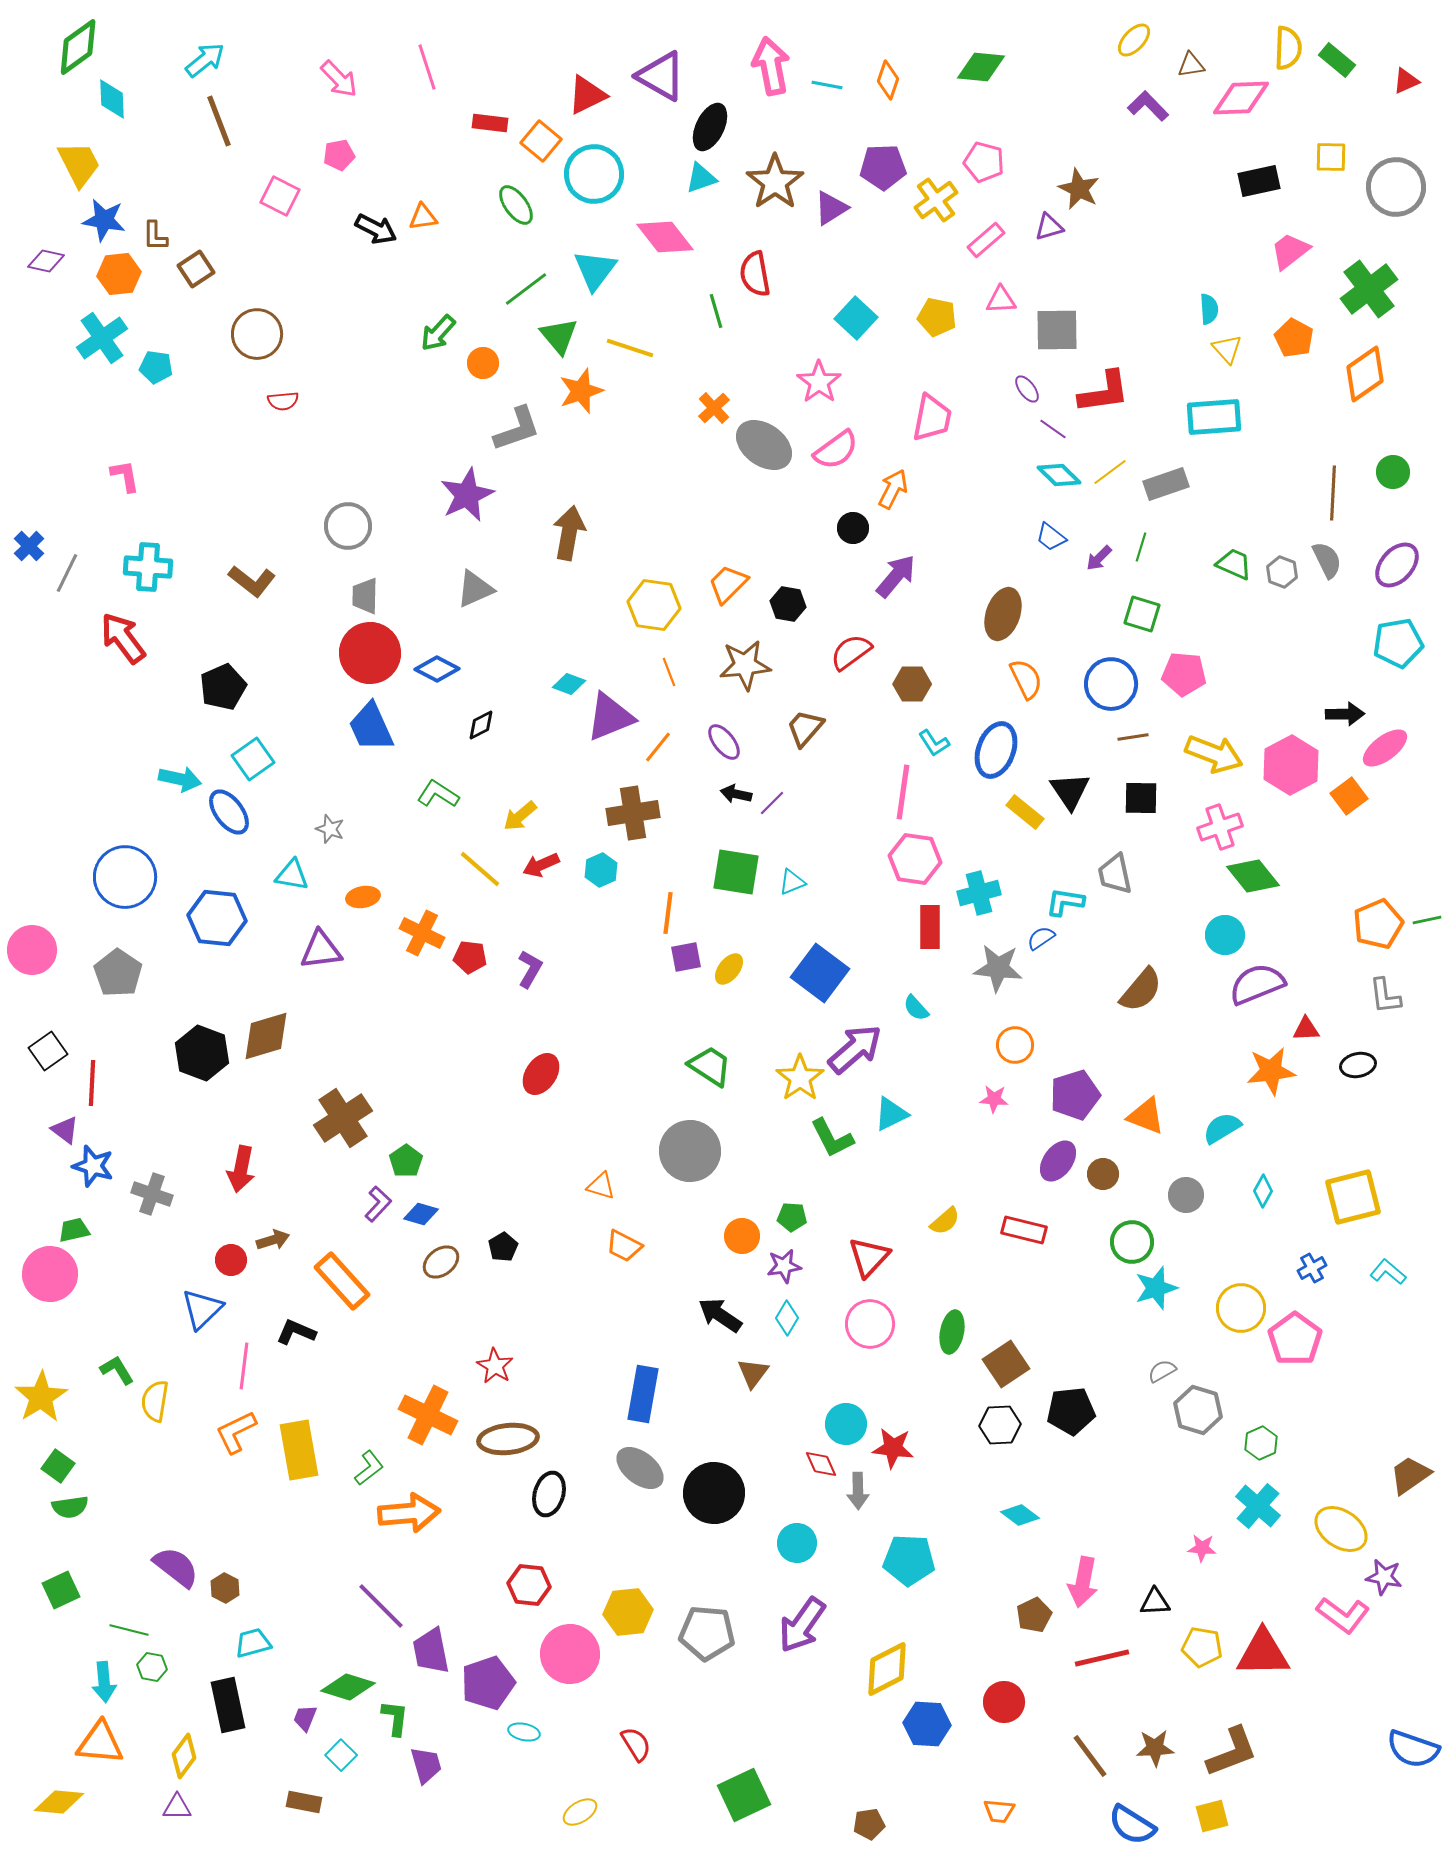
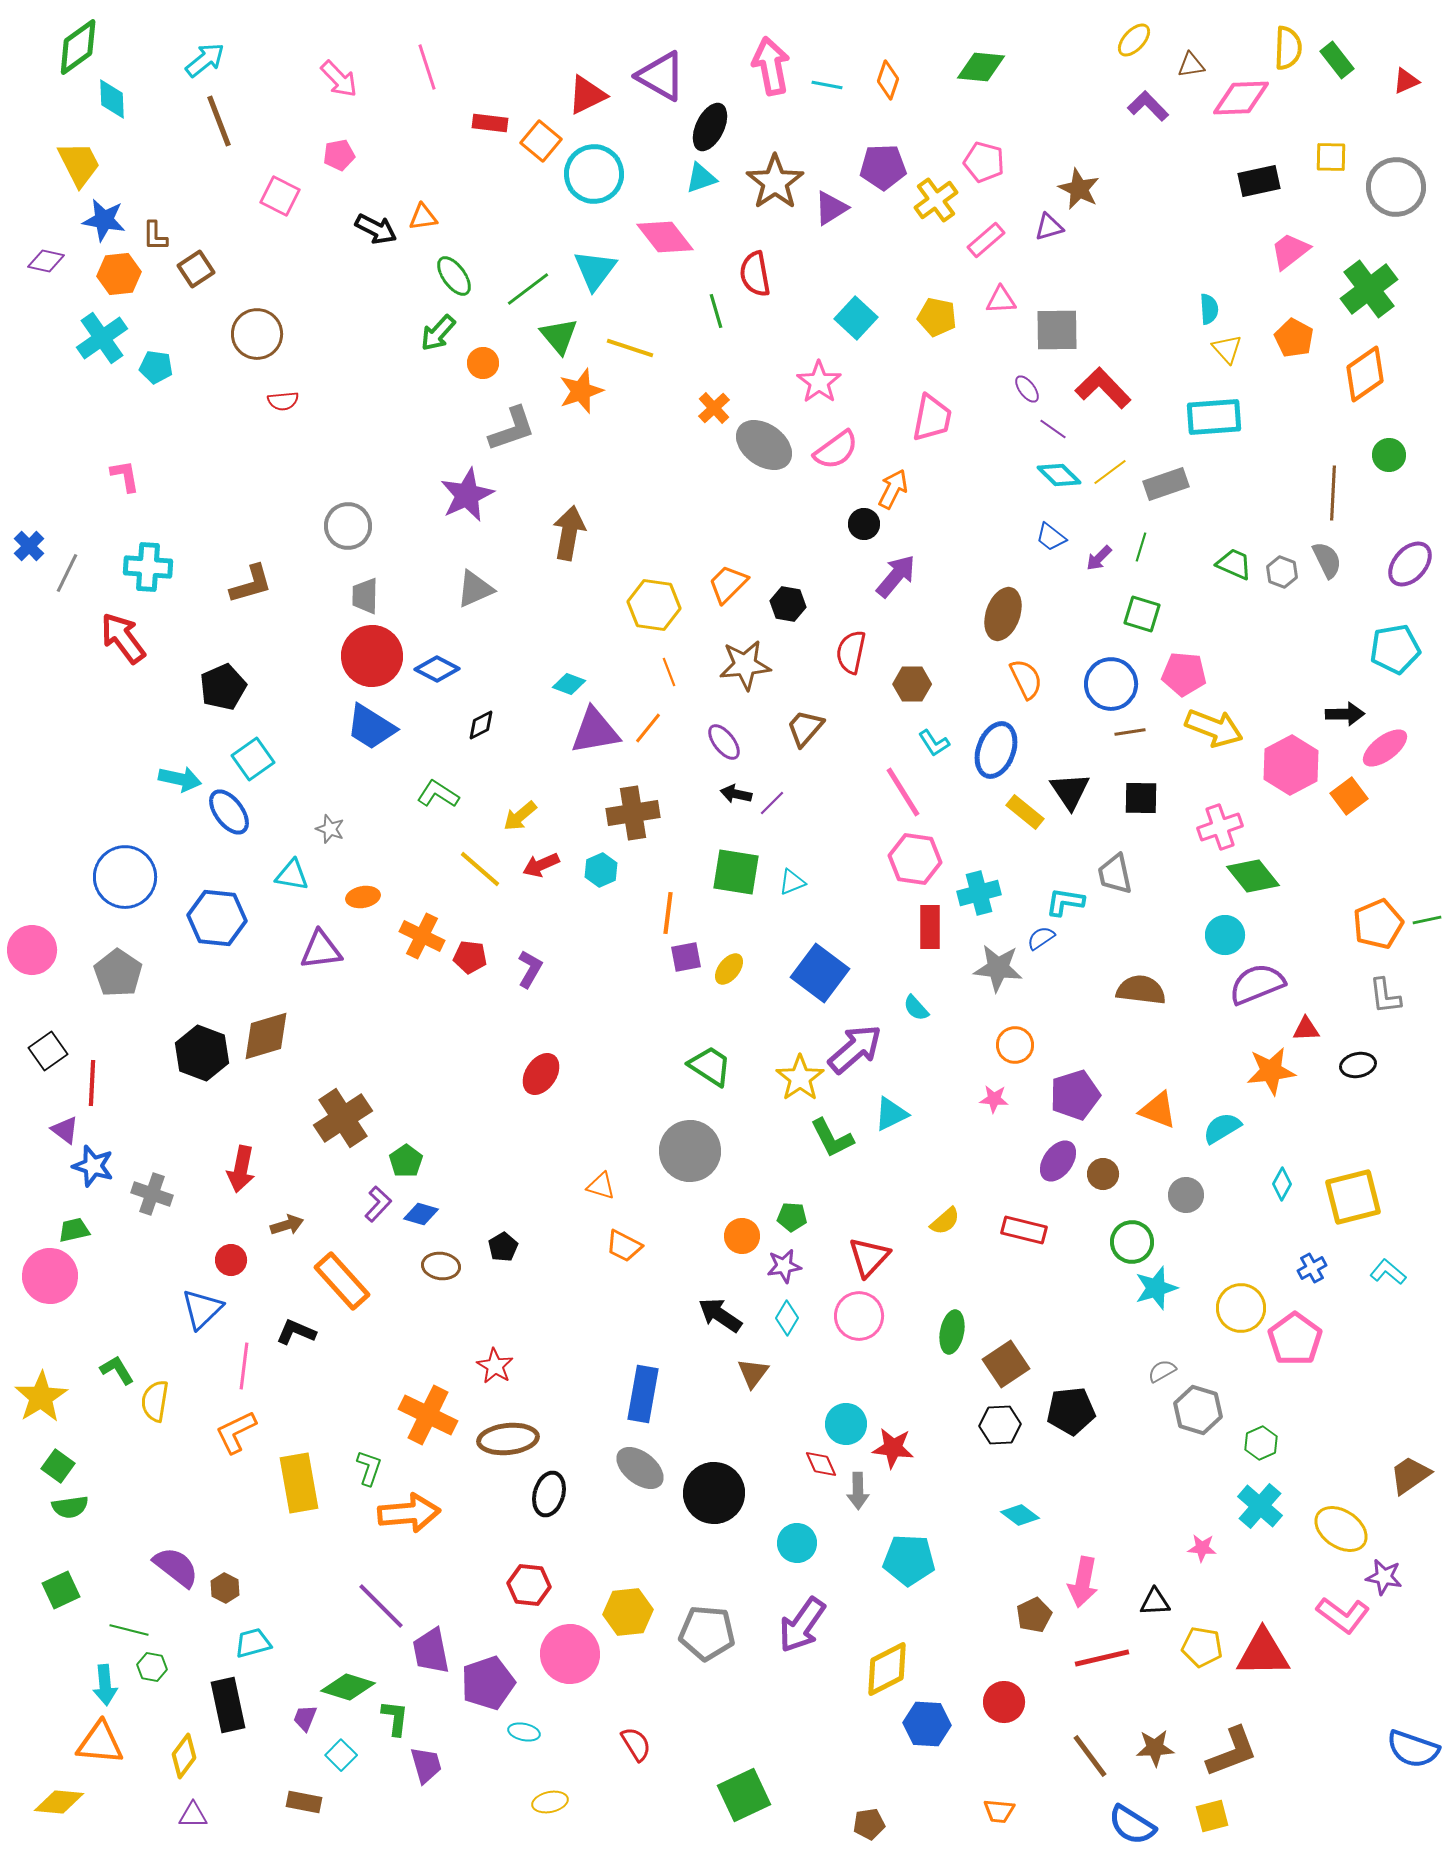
green rectangle at (1337, 60): rotated 12 degrees clockwise
green ellipse at (516, 205): moved 62 px left, 71 px down
green line at (526, 289): moved 2 px right
red L-shape at (1104, 392): moved 1 px left, 4 px up; rotated 126 degrees counterclockwise
gray L-shape at (517, 429): moved 5 px left
green circle at (1393, 472): moved 4 px left, 17 px up
black circle at (853, 528): moved 11 px right, 4 px up
purple ellipse at (1397, 565): moved 13 px right, 1 px up
brown L-shape at (252, 581): moved 1 px left, 3 px down; rotated 54 degrees counterclockwise
cyan pentagon at (1398, 643): moved 3 px left, 6 px down
red semicircle at (851, 652): rotated 42 degrees counterclockwise
red circle at (370, 653): moved 2 px right, 3 px down
purple triangle at (610, 717): moved 15 px left, 14 px down; rotated 12 degrees clockwise
blue trapezoid at (371, 727): rotated 34 degrees counterclockwise
brown line at (1133, 737): moved 3 px left, 5 px up
orange line at (658, 747): moved 10 px left, 19 px up
yellow arrow at (1214, 754): moved 26 px up
pink line at (903, 792): rotated 40 degrees counterclockwise
orange cross at (422, 933): moved 3 px down
brown semicircle at (1141, 990): rotated 123 degrees counterclockwise
orange triangle at (1146, 1116): moved 12 px right, 6 px up
cyan diamond at (1263, 1191): moved 19 px right, 7 px up
brown arrow at (273, 1240): moved 14 px right, 15 px up
brown ellipse at (441, 1262): moved 4 px down; rotated 45 degrees clockwise
pink circle at (50, 1274): moved 2 px down
pink circle at (870, 1324): moved 11 px left, 8 px up
yellow rectangle at (299, 1450): moved 33 px down
green L-shape at (369, 1468): rotated 33 degrees counterclockwise
cyan cross at (1258, 1506): moved 2 px right
cyan arrow at (104, 1682): moved 1 px right, 3 px down
purple triangle at (177, 1807): moved 16 px right, 8 px down
yellow ellipse at (580, 1812): moved 30 px left, 10 px up; rotated 20 degrees clockwise
